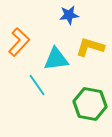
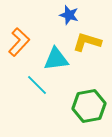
blue star: rotated 24 degrees clockwise
yellow L-shape: moved 3 px left, 5 px up
cyan line: rotated 10 degrees counterclockwise
green hexagon: moved 1 px left, 2 px down; rotated 20 degrees counterclockwise
